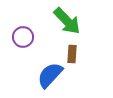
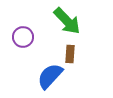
brown rectangle: moved 2 px left
blue semicircle: moved 1 px down
